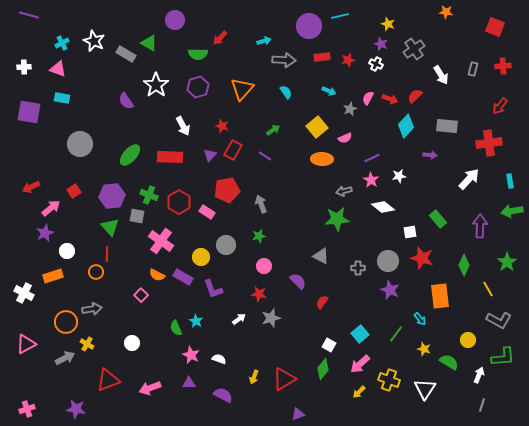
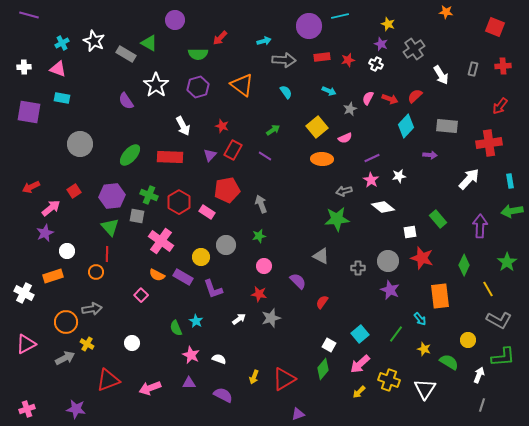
orange triangle at (242, 89): moved 4 px up; rotated 35 degrees counterclockwise
